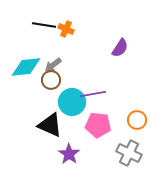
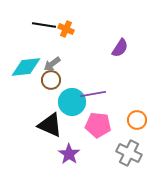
gray arrow: moved 1 px left, 1 px up
